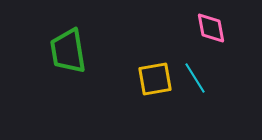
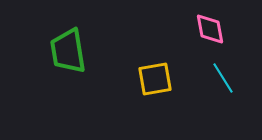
pink diamond: moved 1 px left, 1 px down
cyan line: moved 28 px right
